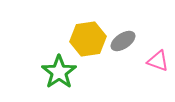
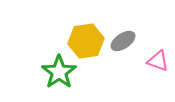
yellow hexagon: moved 2 px left, 2 px down
